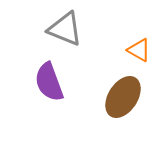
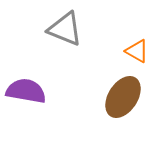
orange triangle: moved 2 px left, 1 px down
purple semicircle: moved 23 px left, 9 px down; rotated 120 degrees clockwise
